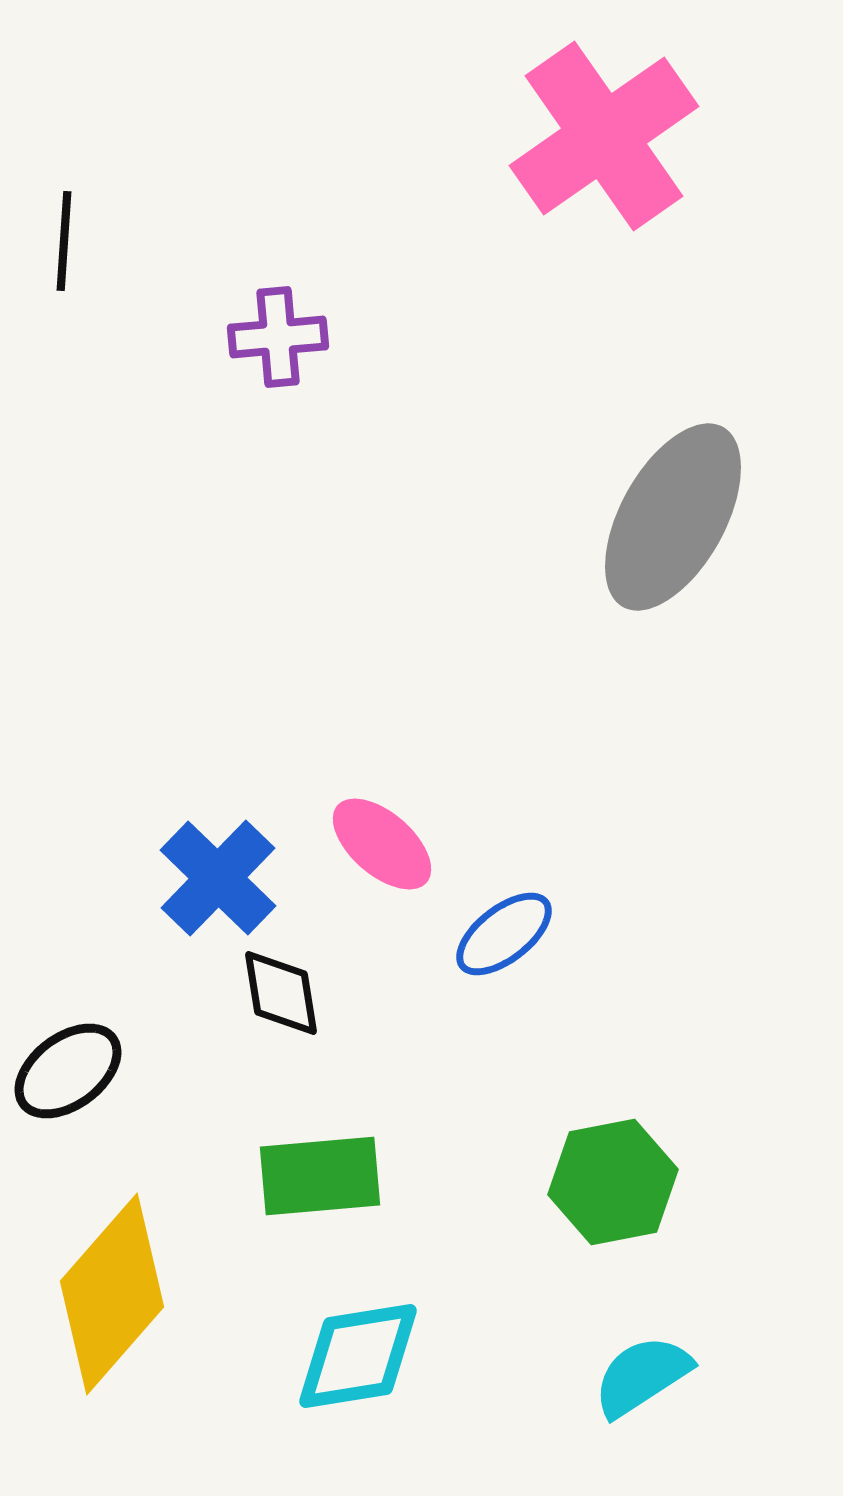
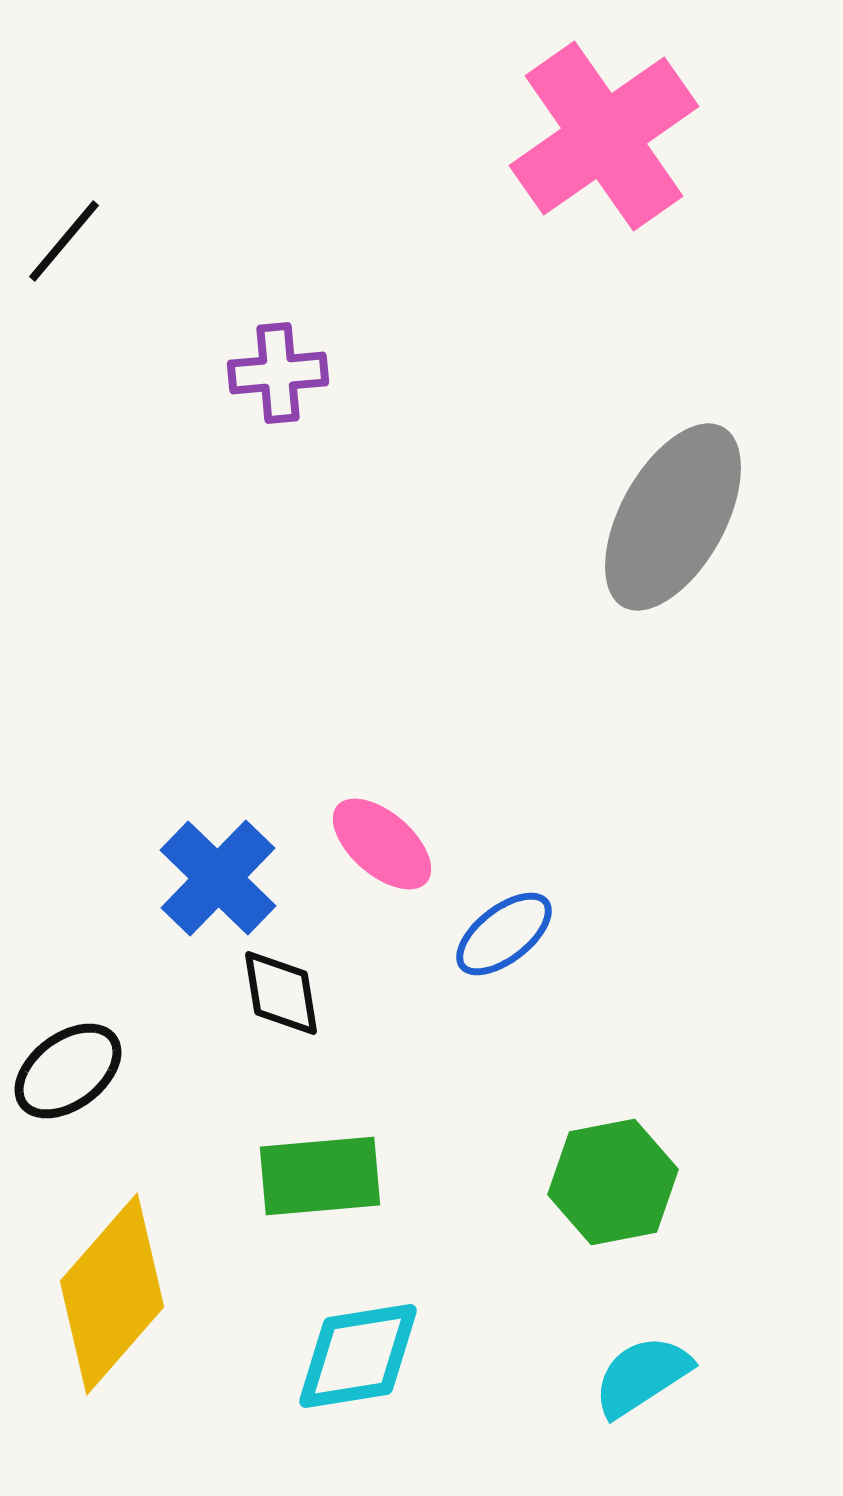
black line: rotated 36 degrees clockwise
purple cross: moved 36 px down
